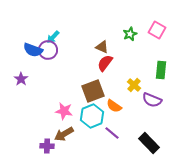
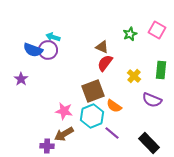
cyan arrow: rotated 64 degrees clockwise
yellow cross: moved 9 px up
